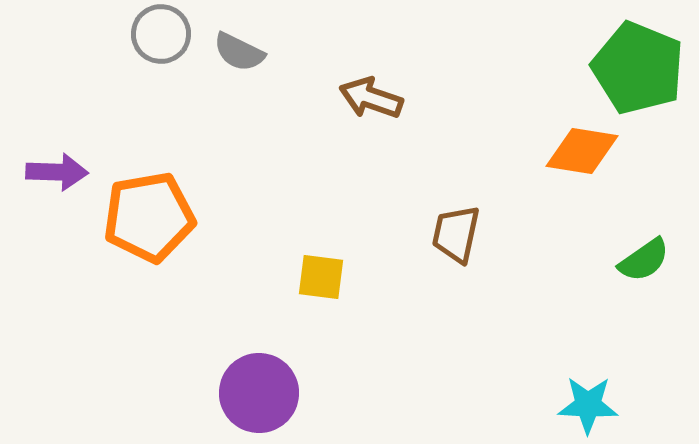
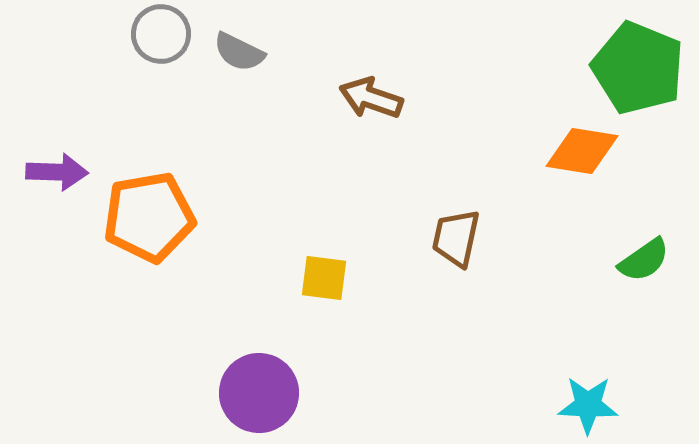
brown trapezoid: moved 4 px down
yellow square: moved 3 px right, 1 px down
